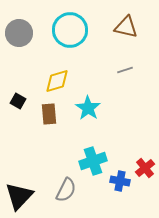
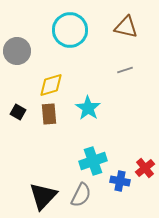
gray circle: moved 2 px left, 18 px down
yellow diamond: moved 6 px left, 4 px down
black square: moved 11 px down
gray semicircle: moved 15 px right, 5 px down
black triangle: moved 24 px right
